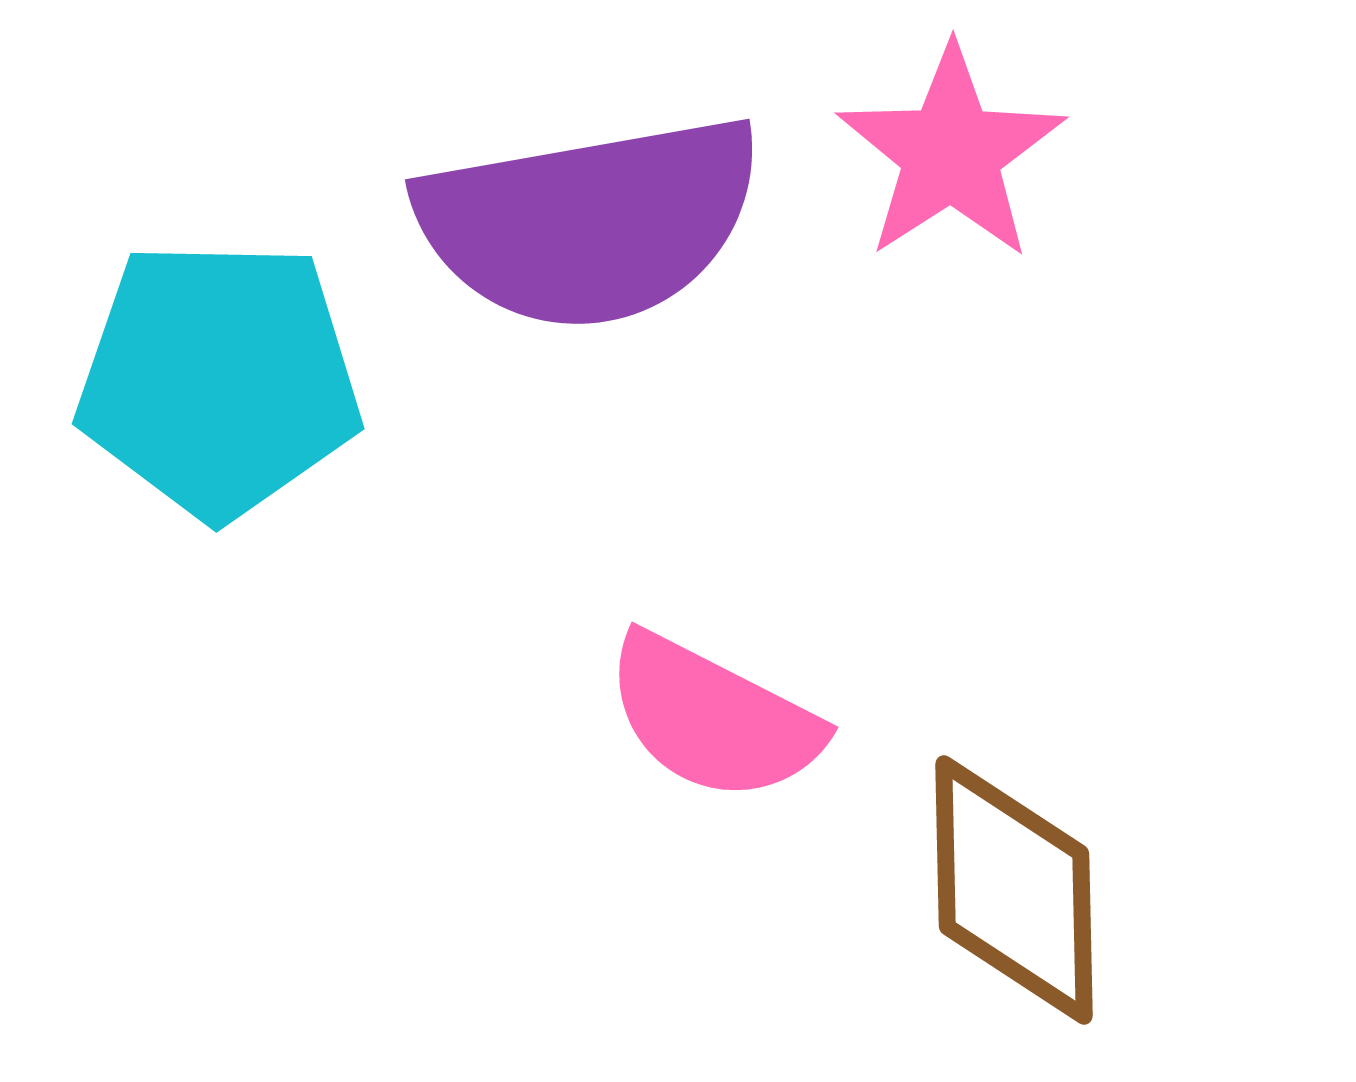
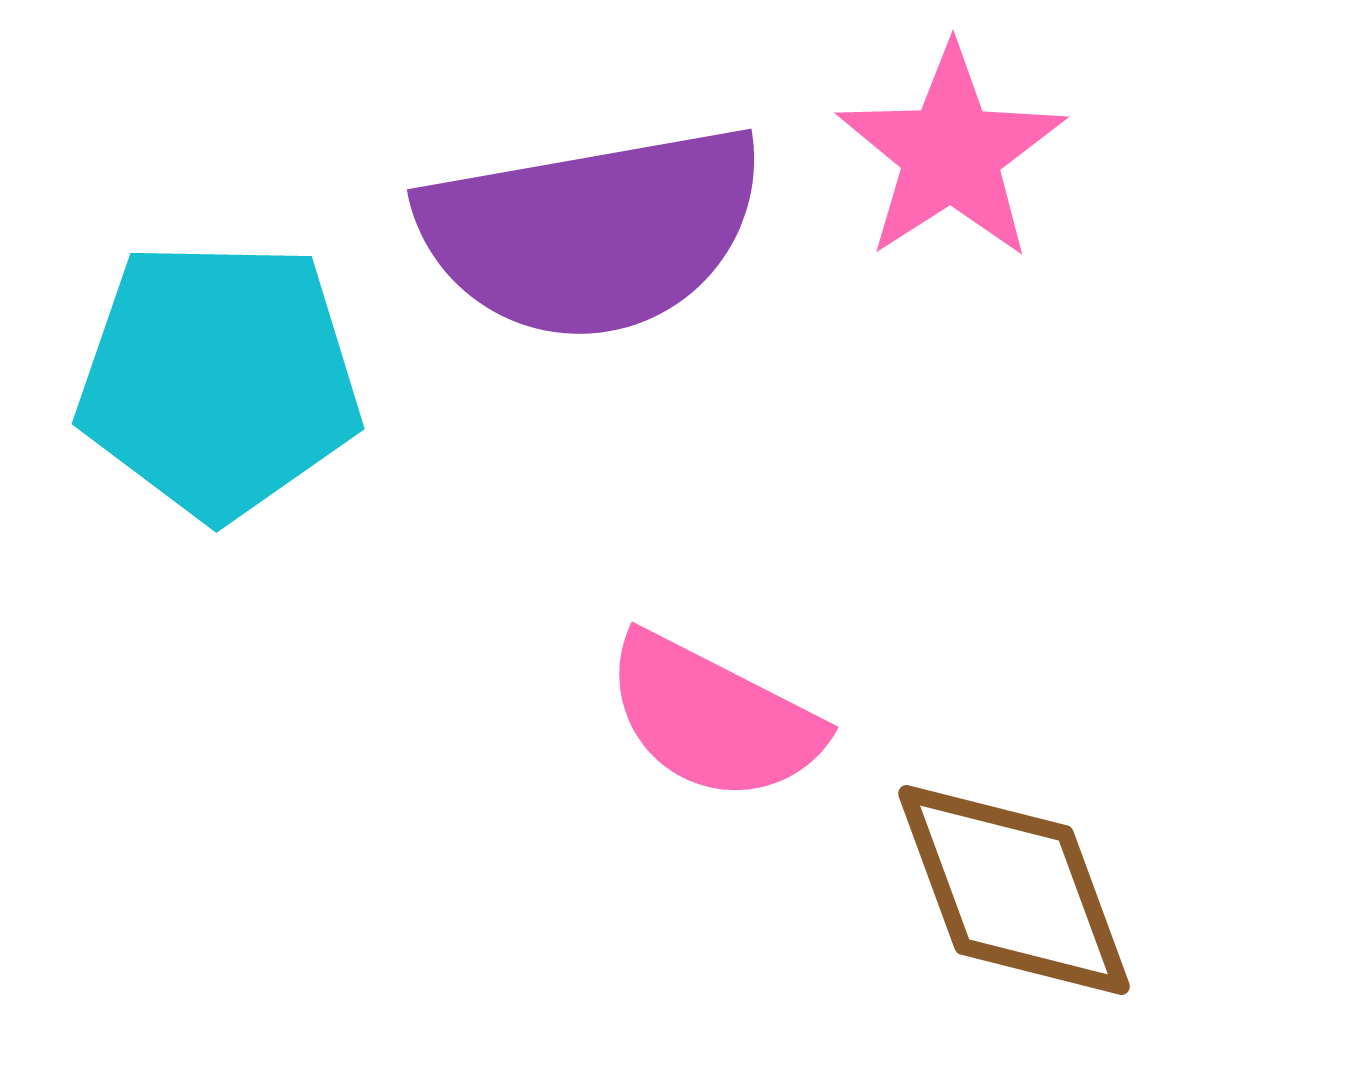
purple semicircle: moved 2 px right, 10 px down
brown diamond: rotated 19 degrees counterclockwise
